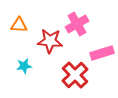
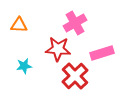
pink cross: moved 2 px left, 1 px up
red star: moved 8 px right, 8 px down
red cross: moved 1 px down
